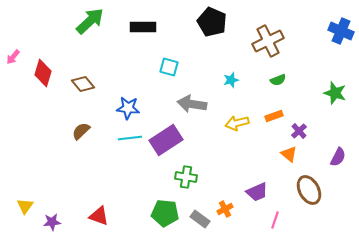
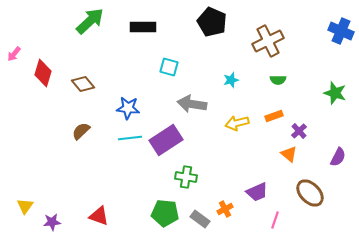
pink arrow: moved 1 px right, 3 px up
green semicircle: rotated 21 degrees clockwise
brown ellipse: moved 1 px right, 3 px down; rotated 16 degrees counterclockwise
